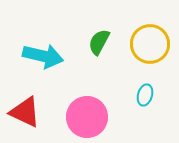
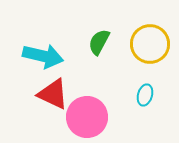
red triangle: moved 28 px right, 18 px up
